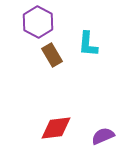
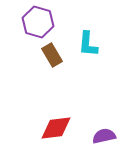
purple hexagon: rotated 12 degrees counterclockwise
purple semicircle: moved 1 px right; rotated 10 degrees clockwise
